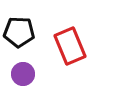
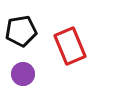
black pentagon: moved 2 px right, 1 px up; rotated 12 degrees counterclockwise
